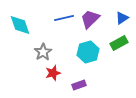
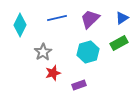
blue line: moved 7 px left
cyan diamond: rotated 45 degrees clockwise
